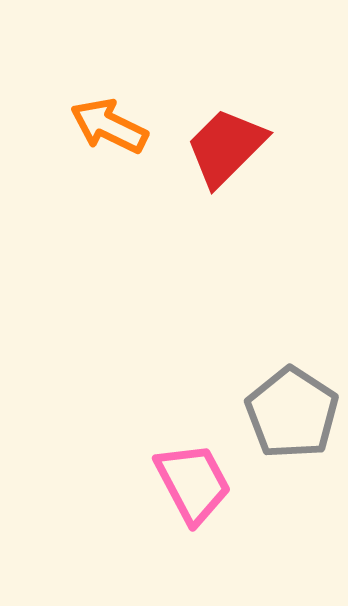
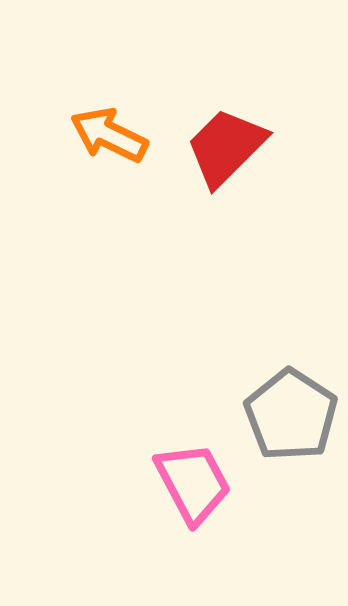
orange arrow: moved 9 px down
gray pentagon: moved 1 px left, 2 px down
